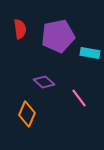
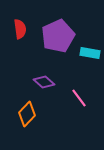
purple pentagon: rotated 12 degrees counterclockwise
orange diamond: rotated 20 degrees clockwise
